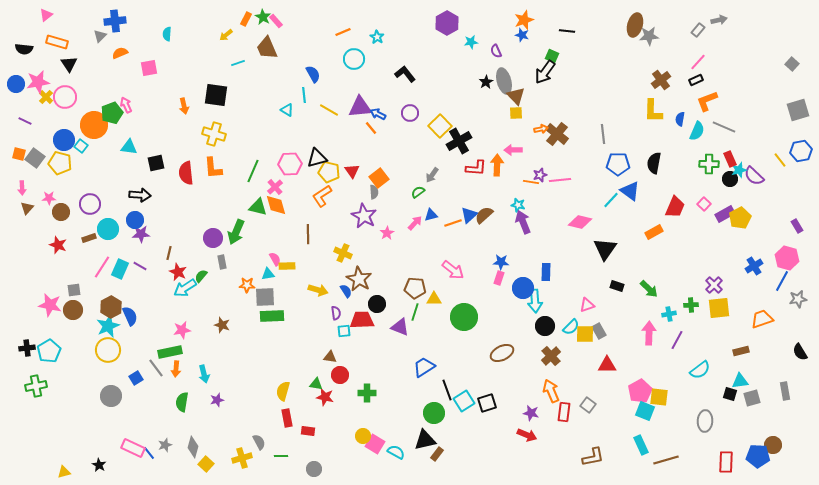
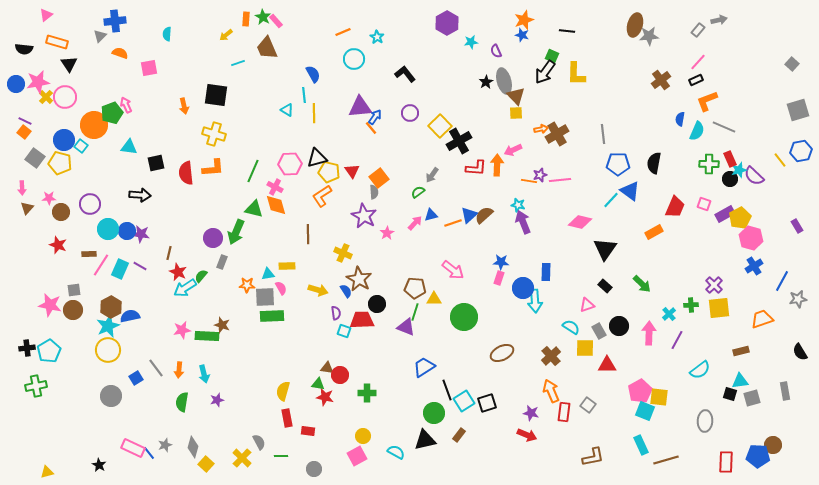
orange rectangle at (246, 19): rotated 24 degrees counterclockwise
orange semicircle at (120, 53): rotated 42 degrees clockwise
yellow line at (329, 110): moved 15 px left, 3 px down; rotated 60 degrees clockwise
yellow L-shape at (653, 111): moved 77 px left, 37 px up
blue arrow at (378, 114): moved 3 px left, 3 px down; rotated 98 degrees clockwise
brown cross at (557, 134): rotated 20 degrees clockwise
pink arrow at (513, 150): rotated 24 degrees counterclockwise
orange square at (19, 154): moved 5 px right, 22 px up; rotated 24 degrees clockwise
orange L-shape at (213, 168): rotated 90 degrees counterclockwise
orange line at (531, 182): moved 2 px left, 1 px up
pink cross at (275, 187): rotated 21 degrees counterclockwise
pink square at (704, 204): rotated 24 degrees counterclockwise
green triangle at (258, 207): moved 4 px left, 2 px down
blue circle at (135, 220): moved 8 px left, 11 px down
purple star at (141, 234): rotated 12 degrees clockwise
brown rectangle at (89, 238): moved 16 px down; rotated 16 degrees clockwise
pink hexagon at (787, 258): moved 36 px left, 20 px up
pink semicircle at (275, 259): moved 6 px right, 29 px down
gray rectangle at (222, 262): rotated 32 degrees clockwise
pink line at (102, 267): moved 1 px left, 2 px up
black rectangle at (617, 286): moved 12 px left; rotated 24 degrees clockwise
green arrow at (649, 289): moved 7 px left, 5 px up
cyan cross at (669, 314): rotated 32 degrees counterclockwise
blue semicircle at (130, 316): rotated 78 degrees counterclockwise
black circle at (545, 326): moved 74 px right
purple triangle at (400, 327): moved 6 px right
cyan semicircle at (571, 327): rotated 102 degrees counterclockwise
cyan square at (344, 331): rotated 24 degrees clockwise
yellow square at (585, 334): moved 14 px down
green rectangle at (170, 352): moved 37 px right, 16 px up; rotated 15 degrees clockwise
brown triangle at (330, 357): moved 3 px left, 11 px down
orange arrow at (176, 369): moved 3 px right, 1 px down
green triangle at (316, 384): moved 2 px right
pink square at (375, 444): moved 18 px left, 12 px down; rotated 30 degrees clockwise
brown rectangle at (437, 454): moved 22 px right, 19 px up
yellow cross at (242, 458): rotated 30 degrees counterclockwise
yellow triangle at (64, 472): moved 17 px left
